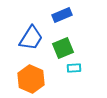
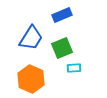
green square: moved 1 px left
